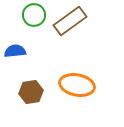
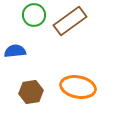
orange ellipse: moved 1 px right, 2 px down
